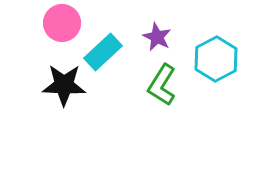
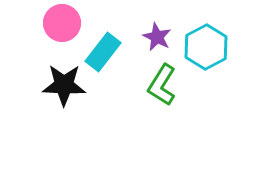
cyan rectangle: rotated 9 degrees counterclockwise
cyan hexagon: moved 10 px left, 12 px up
